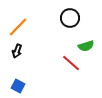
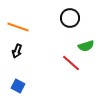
orange line: rotated 65 degrees clockwise
